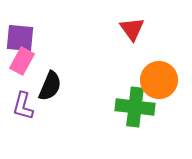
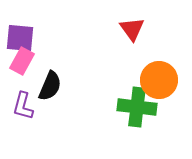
green cross: moved 2 px right
